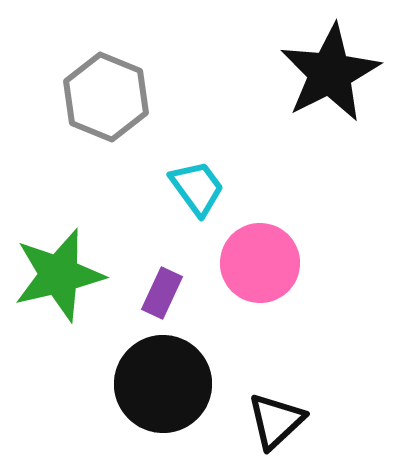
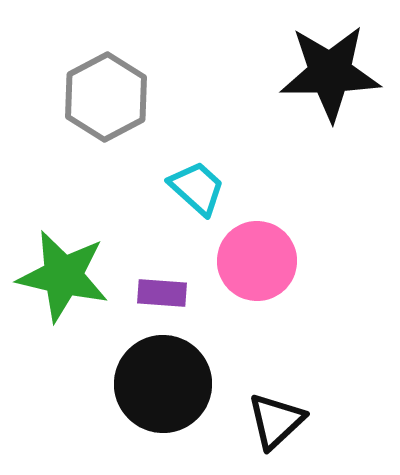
black star: rotated 26 degrees clockwise
gray hexagon: rotated 10 degrees clockwise
cyan trapezoid: rotated 12 degrees counterclockwise
pink circle: moved 3 px left, 2 px up
green star: moved 4 px right, 1 px down; rotated 26 degrees clockwise
purple rectangle: rotated 69 degrees clockwise
